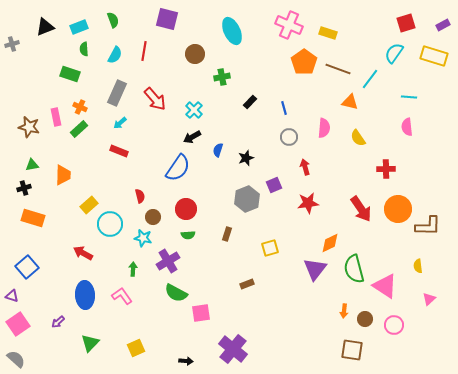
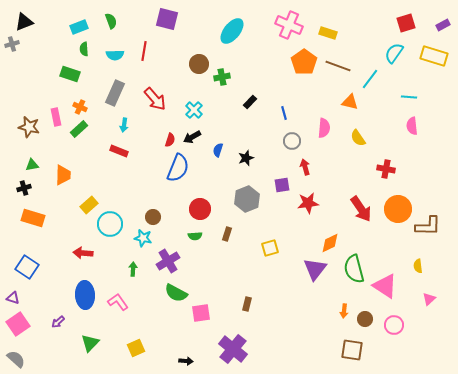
green semicircle at (113, 20): moved 2 px left, 1 px down
black triangle at (45, 27): moved 21 px left, 5 px up
cyan ellipse at (232, 31): rotated 64 degrees clockwise
brown circle at (195, 54): moved 4 px right, 10 px down
cyan semicircle at (115, 55): rotated 60 degrees clockwise
brown line at (338, 69): moved 3 px up
gray rectangle at (117, 93): moved 2 px left
blue line at (284, 108): moved 5 px down
cyan arrow at (120, 123): moved 4 px right, 2 px down; rotated 40 degrees counterclockwise
pink semicircle at (407, 127): moved 5 px right, 1 px up
gray circle at (289, 137): moved 3 px right, 4 px down
blue semicircle at (178, 168): rotated 12 degrees counterclockwise
red cross at (386, 169): rotated 12 degrees clockwise
purple square at (274, 185): moved 8 px right; rotated 14 degrees clockwise
red semicircle at (140, 196): moved 30 px right, 56 px up; rotated 32 degrees clockwise
red circle at (186, 209): moved 14 px right
green semicircle at (188, 235): moved 7 px right, 1 px down
red arrow at (83, 253): rotated 24 degrees counterclockwise
blue square at (27, 267): rotated 15 degrees counterclockwise
brown rectangle at (247, 284): moved 20 px down; rotated 56 degrees counterclockwise
purple triangle at (12, 296): moved 1 px right, 2 px down
pink L-shape at (122, 296): moved 4 px left, 6 px down
